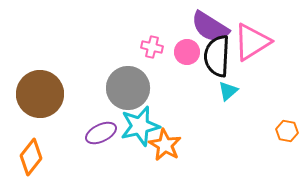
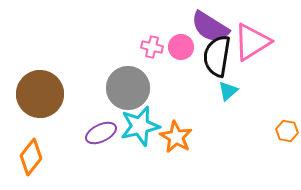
pink circle: moved 6 px left, 5 px up
black semicircle: rotated 6 degrees clockwise
orange star: moved 11 px right, 8 px up
